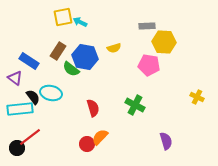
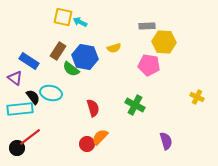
yellow square: rotated 24 degrees clockwise
